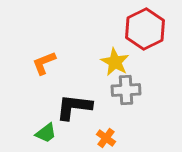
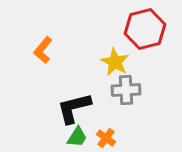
red hexagon: rotated 12 degrees clockwise
orange L-shape: moved 1 px left, 13 px up; rotated 28 degrees counterclockwise
black L-shape: moved 1 px down; rotated 21 degrees counterclockwise
green trapezoid: moved 31 px right, 4 px down; rotated 20 degrees counterclockwise
